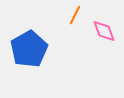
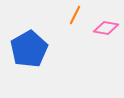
pink diamond: moved 2 px right, 3 px up; rotated 60 degrees counterclockwise
